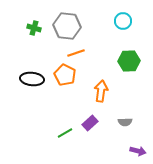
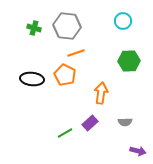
orange arrow: moved 2 px down
